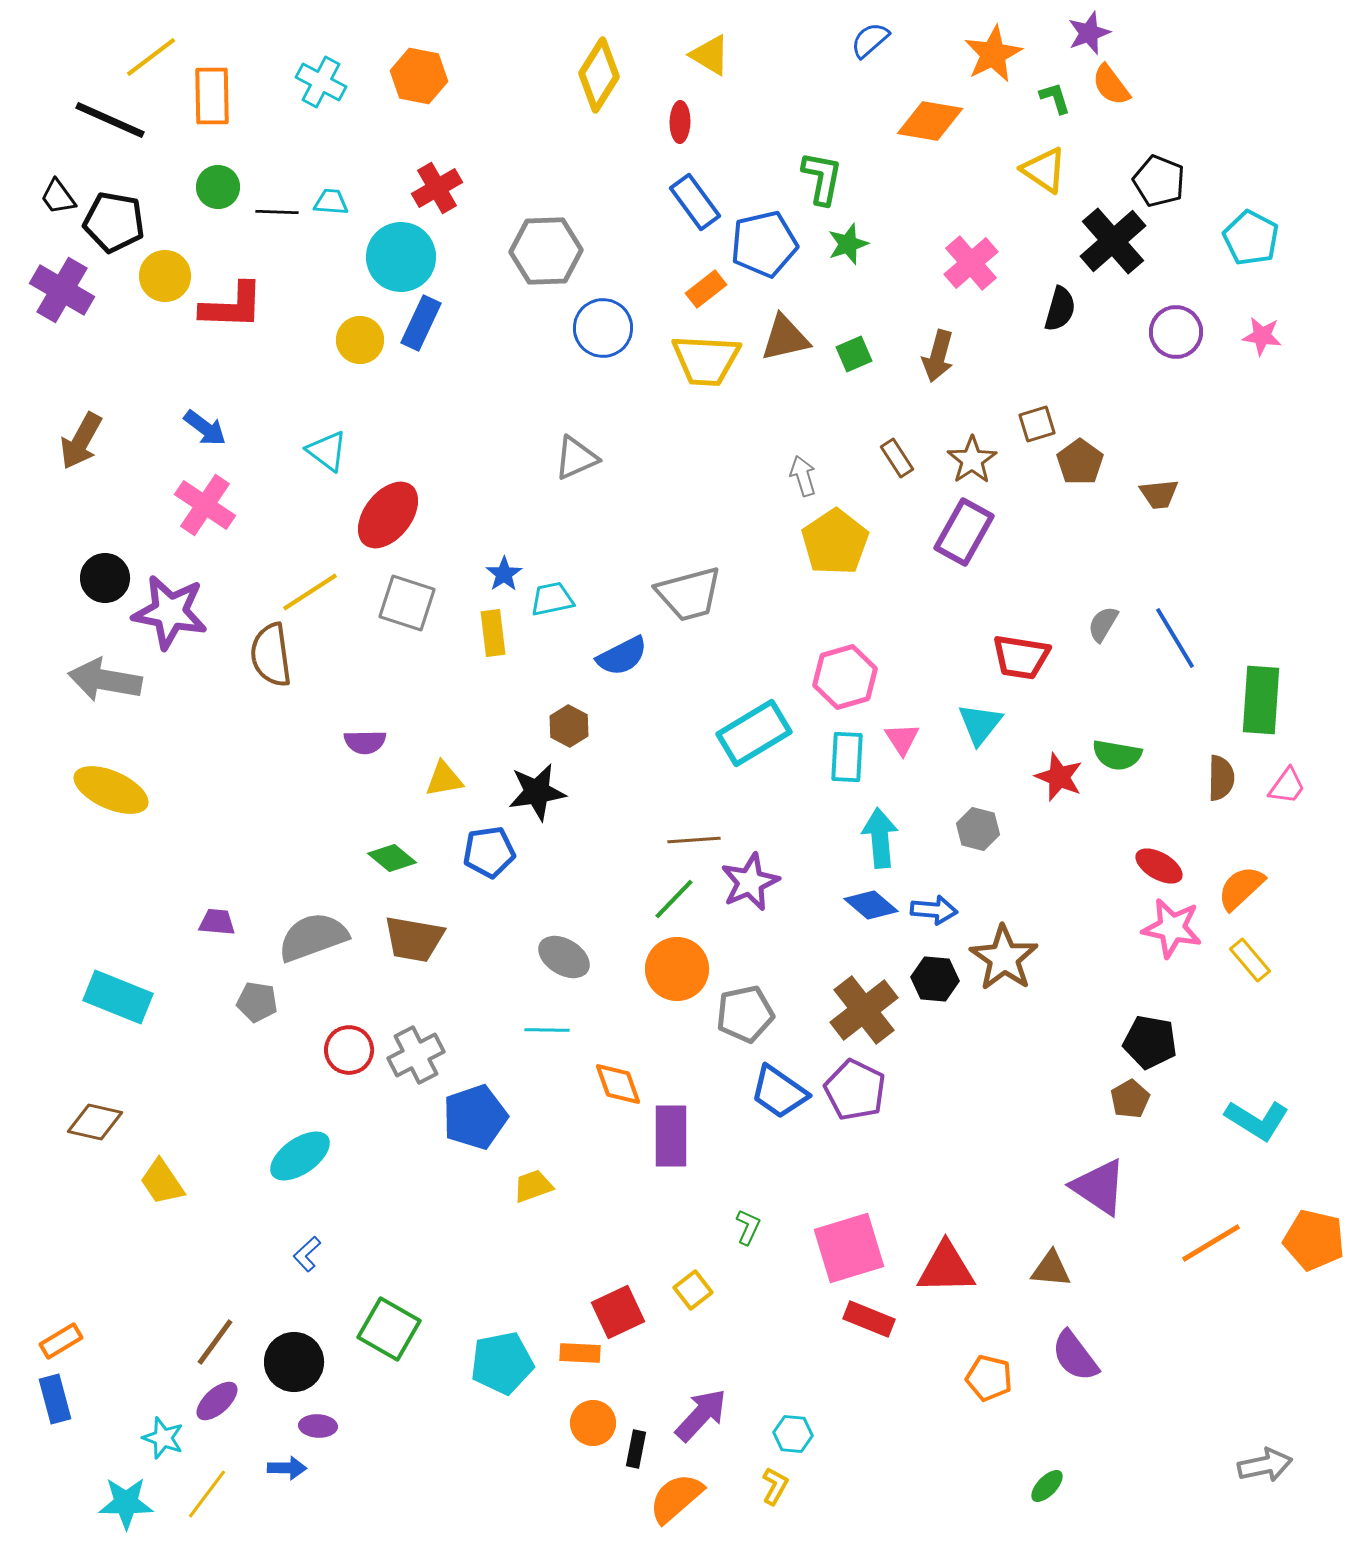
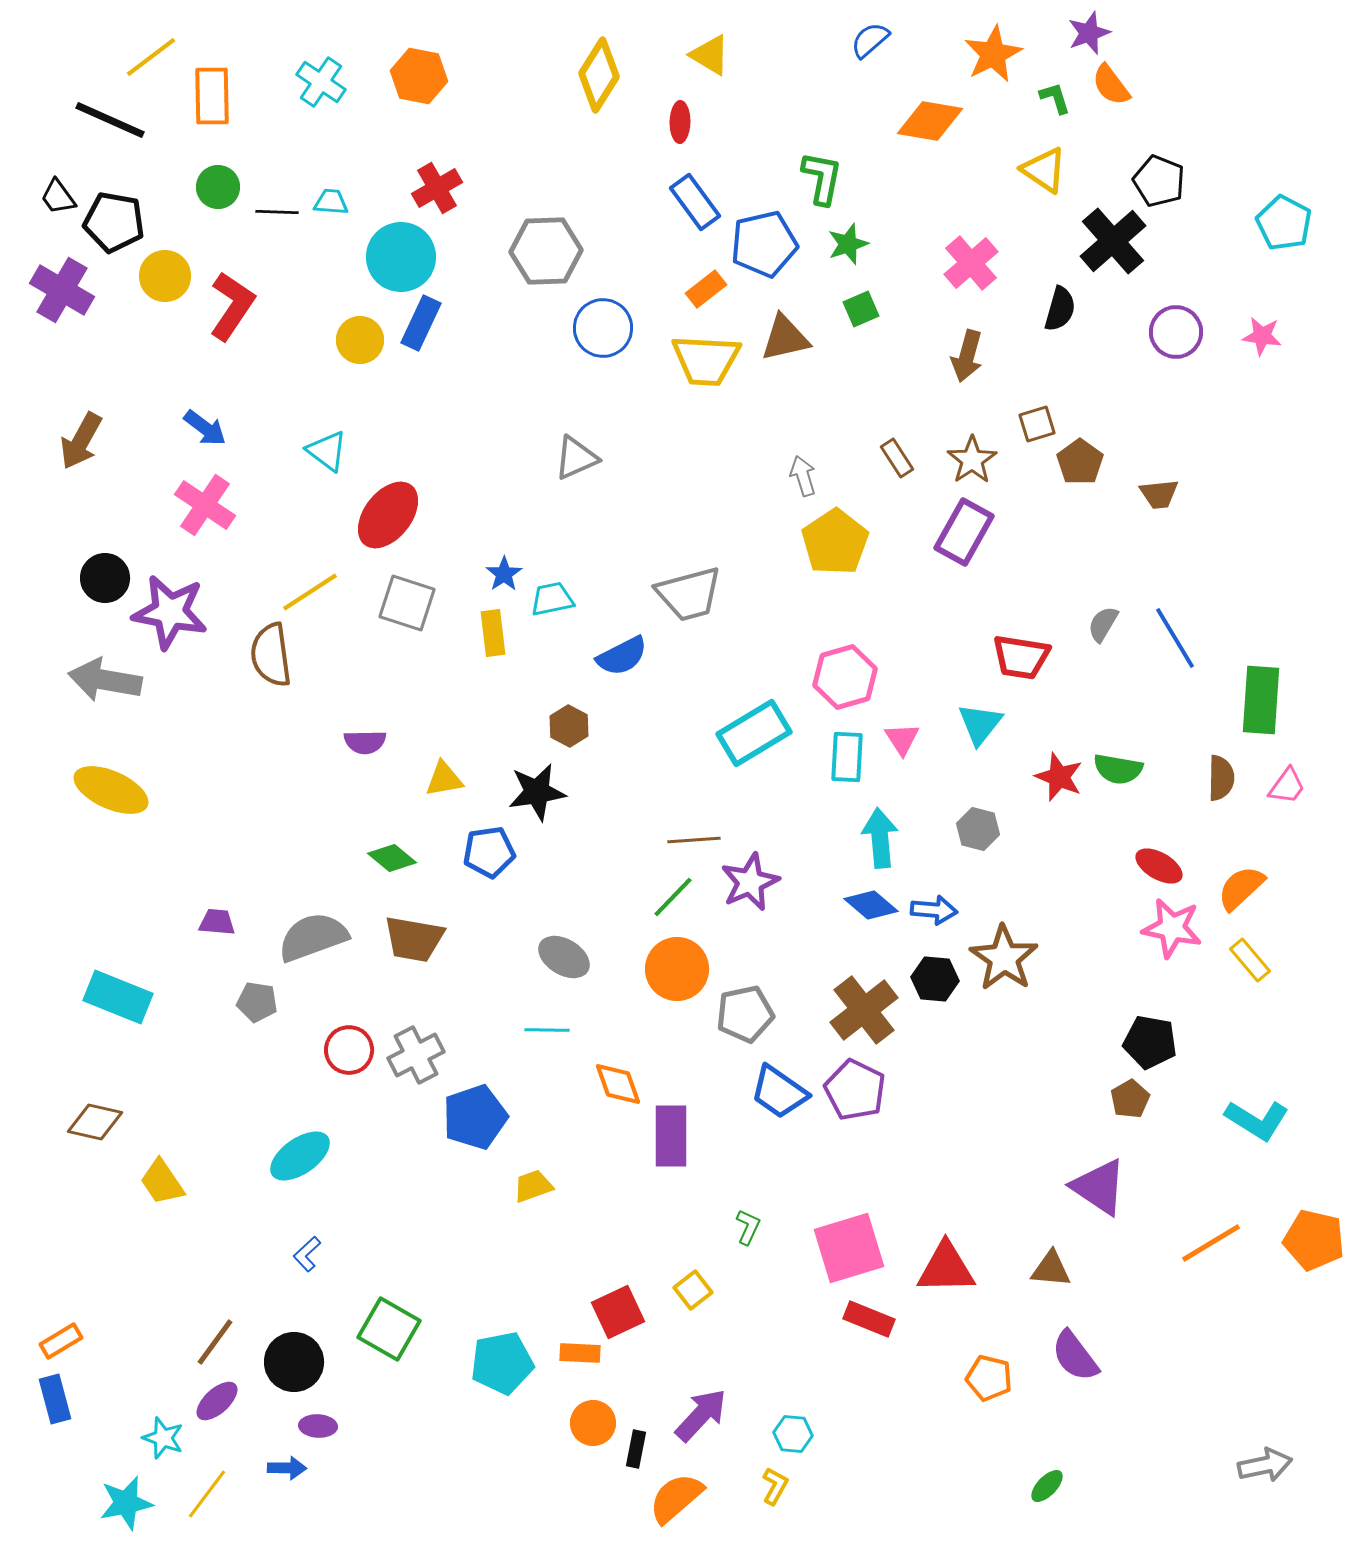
cyan cross at (321, 82): rotated 6 degrees clockwise
cyan pentagon at (1251, 238): moved 33 px right, 15 px up
red L-shape at (232, 306): rotated 58 degrees counterclockwise
green square at (854, 354): moved 7 px right, 45 px up
brown arrow at (938, 356): moved 29 px right
green semicircle at (1117, 755): moved 1 px right, 14 px down
green line at (674, 899): moved 1 px left, 2 px up
cyan star at (126, 1503): rotated 12 degrees counterclockwise
